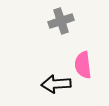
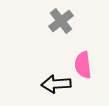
gray cross: rotated 20 degrees counterclockwise
